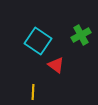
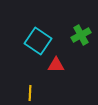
red triangle: rotated 36 degrees counterclockwise
yellow line: moved 3 px left, 1 px down
